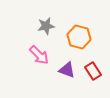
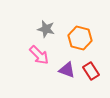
gray star: moved 3 px down; rotated 24 degrees clockwise
orange hexagon: moved 1 px right, 1 px down
red rectangle: moved 2 px left
